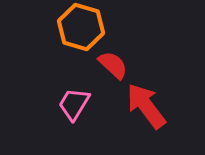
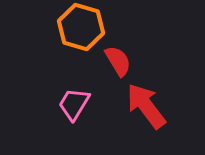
red semicircle: moved 5 px right, 4 px up; rotated 16 degrees clockwise
